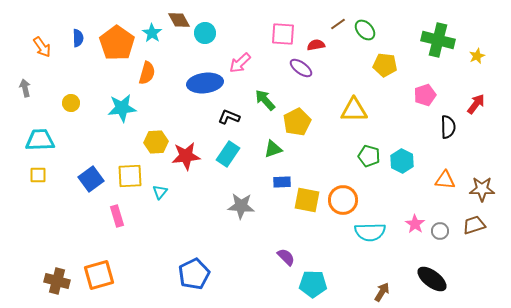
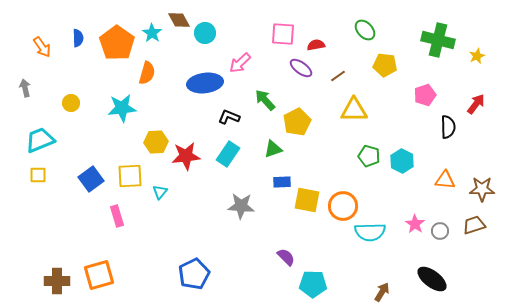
brown line at (338, 24): moved 52 px down
cyan trapezoid at (40, 140): rotated 20 degrees counterclockwise
orange circle at (343, 200): moved 6 px down
brown cross at (57, 281): rotated 15 degrees counterclockwise
